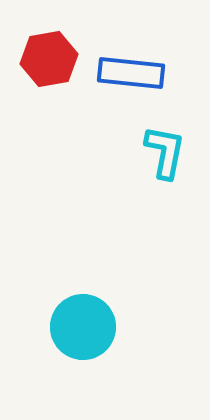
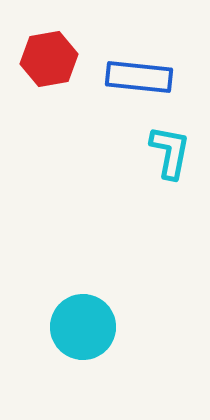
blue rectangle: moved 8 px right, 4 px down
cyan L-shape: moved 5 px right
